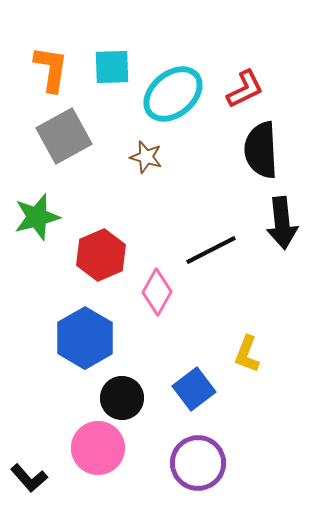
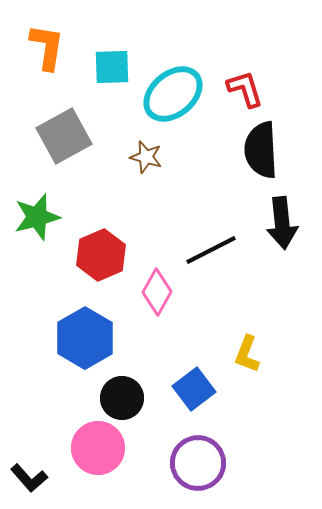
orange L-shape: moved 4 px left, 22 px up
red L-shape: rotated 81 degrees counterclockwise
